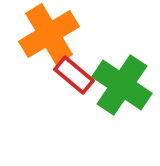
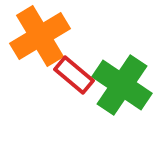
orange cross: moved 9 px left, 2 px down
